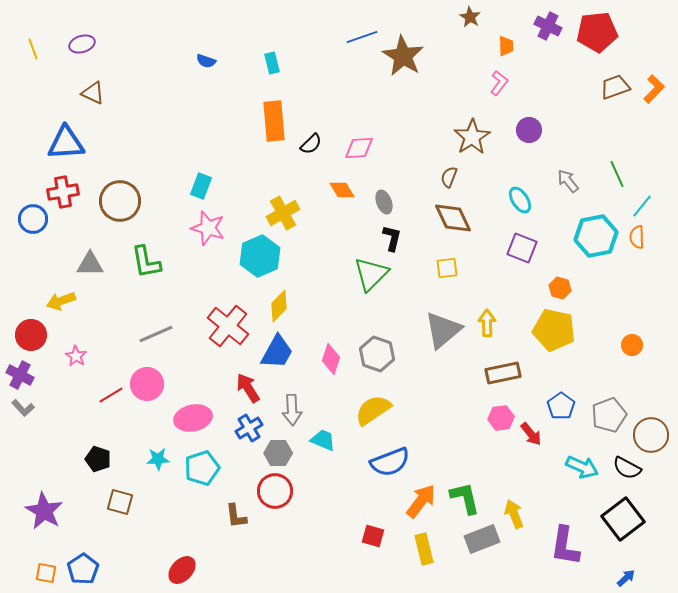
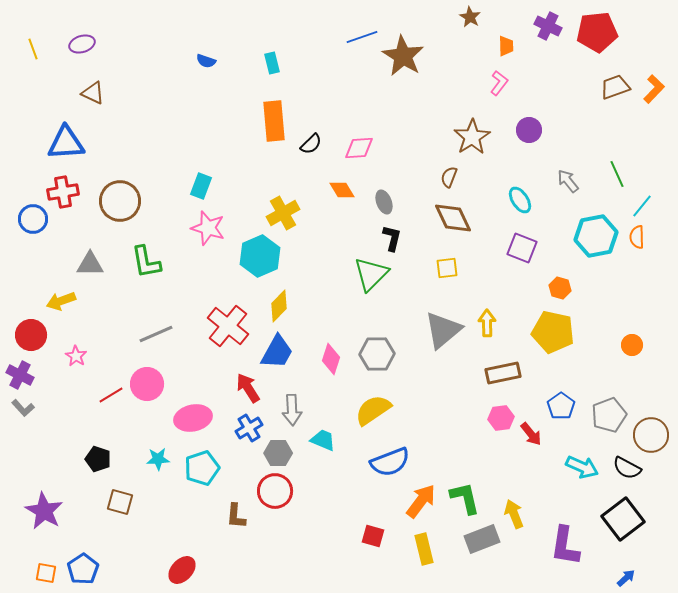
yellow pentagon at (554, 330): moved 1 px left, 2 px down
gray hexagon at (377, 354): rotated 20 degrees counterclockwise
brown L-shape at (236, 516): rotated 12 degrees clockwise
